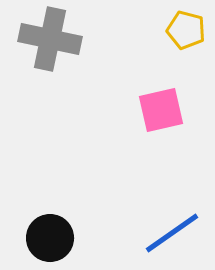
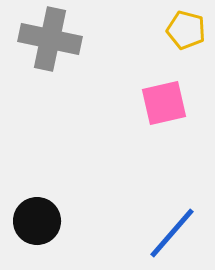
pink square: moved 3 px right, 7 px up
blue line: rotated 14 degrees counterclockwise
black circle: moved 13 px left, 17 px up
